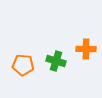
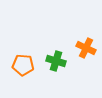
orange cross: moved 1 px up; rotated 24 degrees clockwise
